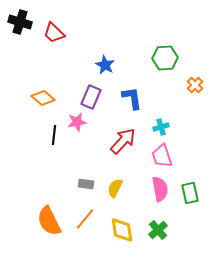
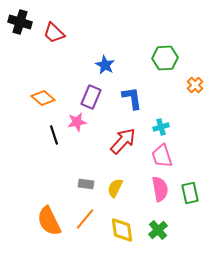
black line: rotated 24 degrees counterclockwise
